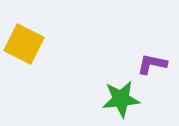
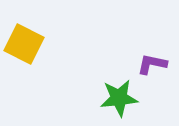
green star: moved 2 px left, 1 px up
